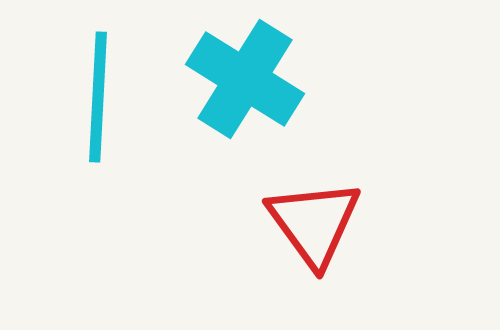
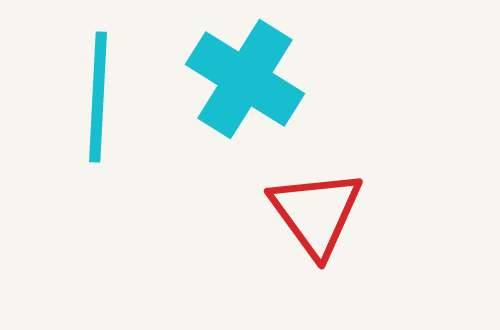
red triangle: moved 2 px right, 10 px up
